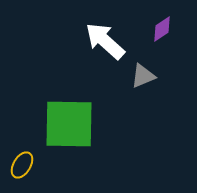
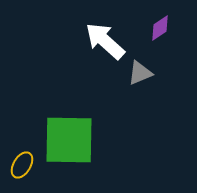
purple diamond: moved 2 px left, 1 px up
gray triangle: moved 3 px left, 3 px up
green square: moved 16 px down
